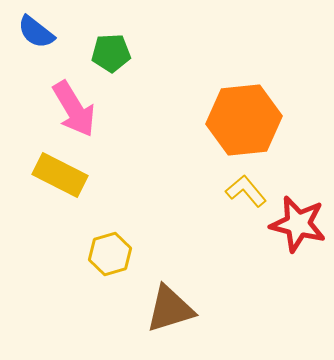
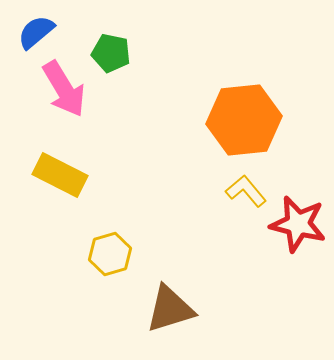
blue semicircle: rotated 102 degrees clockwise
green pentagon: rotated 15 degrees clockwise
pink arrow: moved 10 px left, 20 px up
